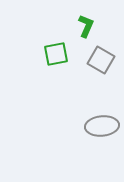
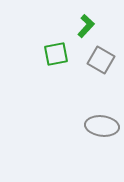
green L-shape: rotated 20 degrees clockwise
gray ellipse: rotated 12 degrees clockwise
